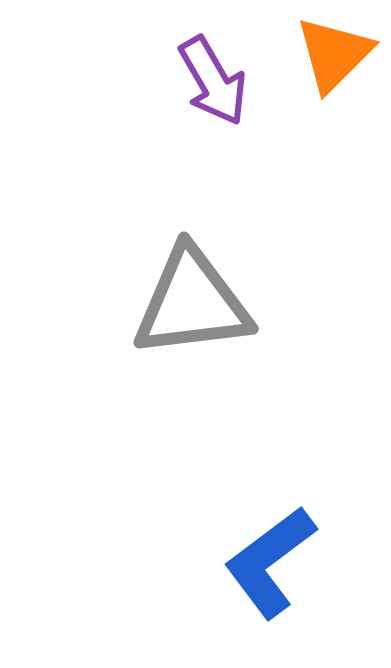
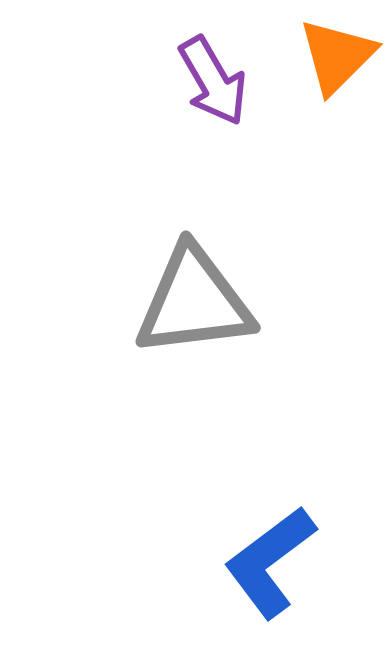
orange triangle: moved 3 px right, 2 px down
gray triangle: moved 2 px right, 1 px up
